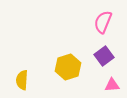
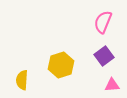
yellow hexagon: moved 7 px left, 2 px up
